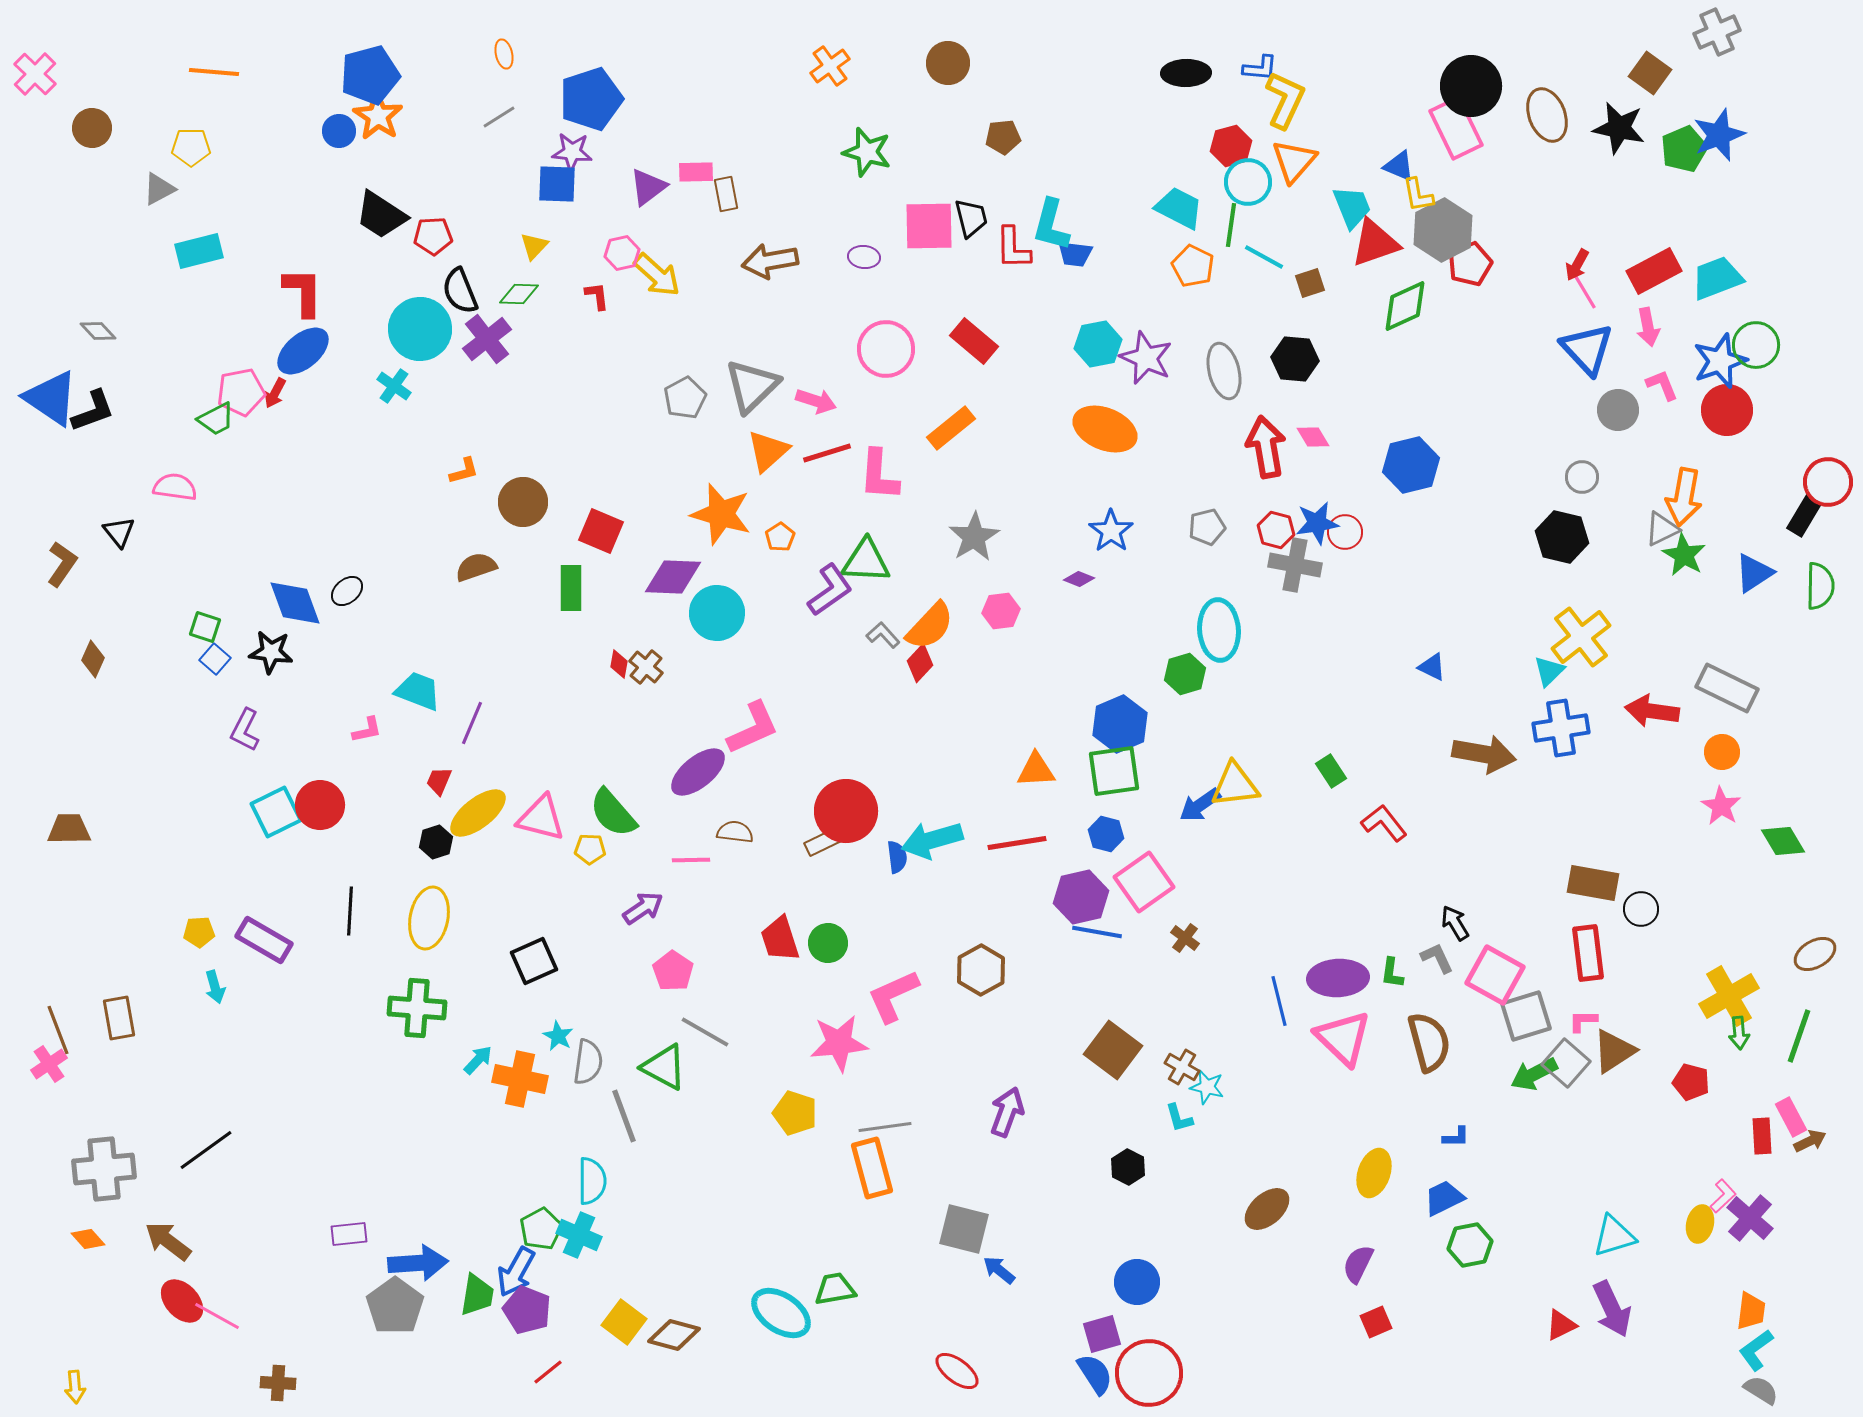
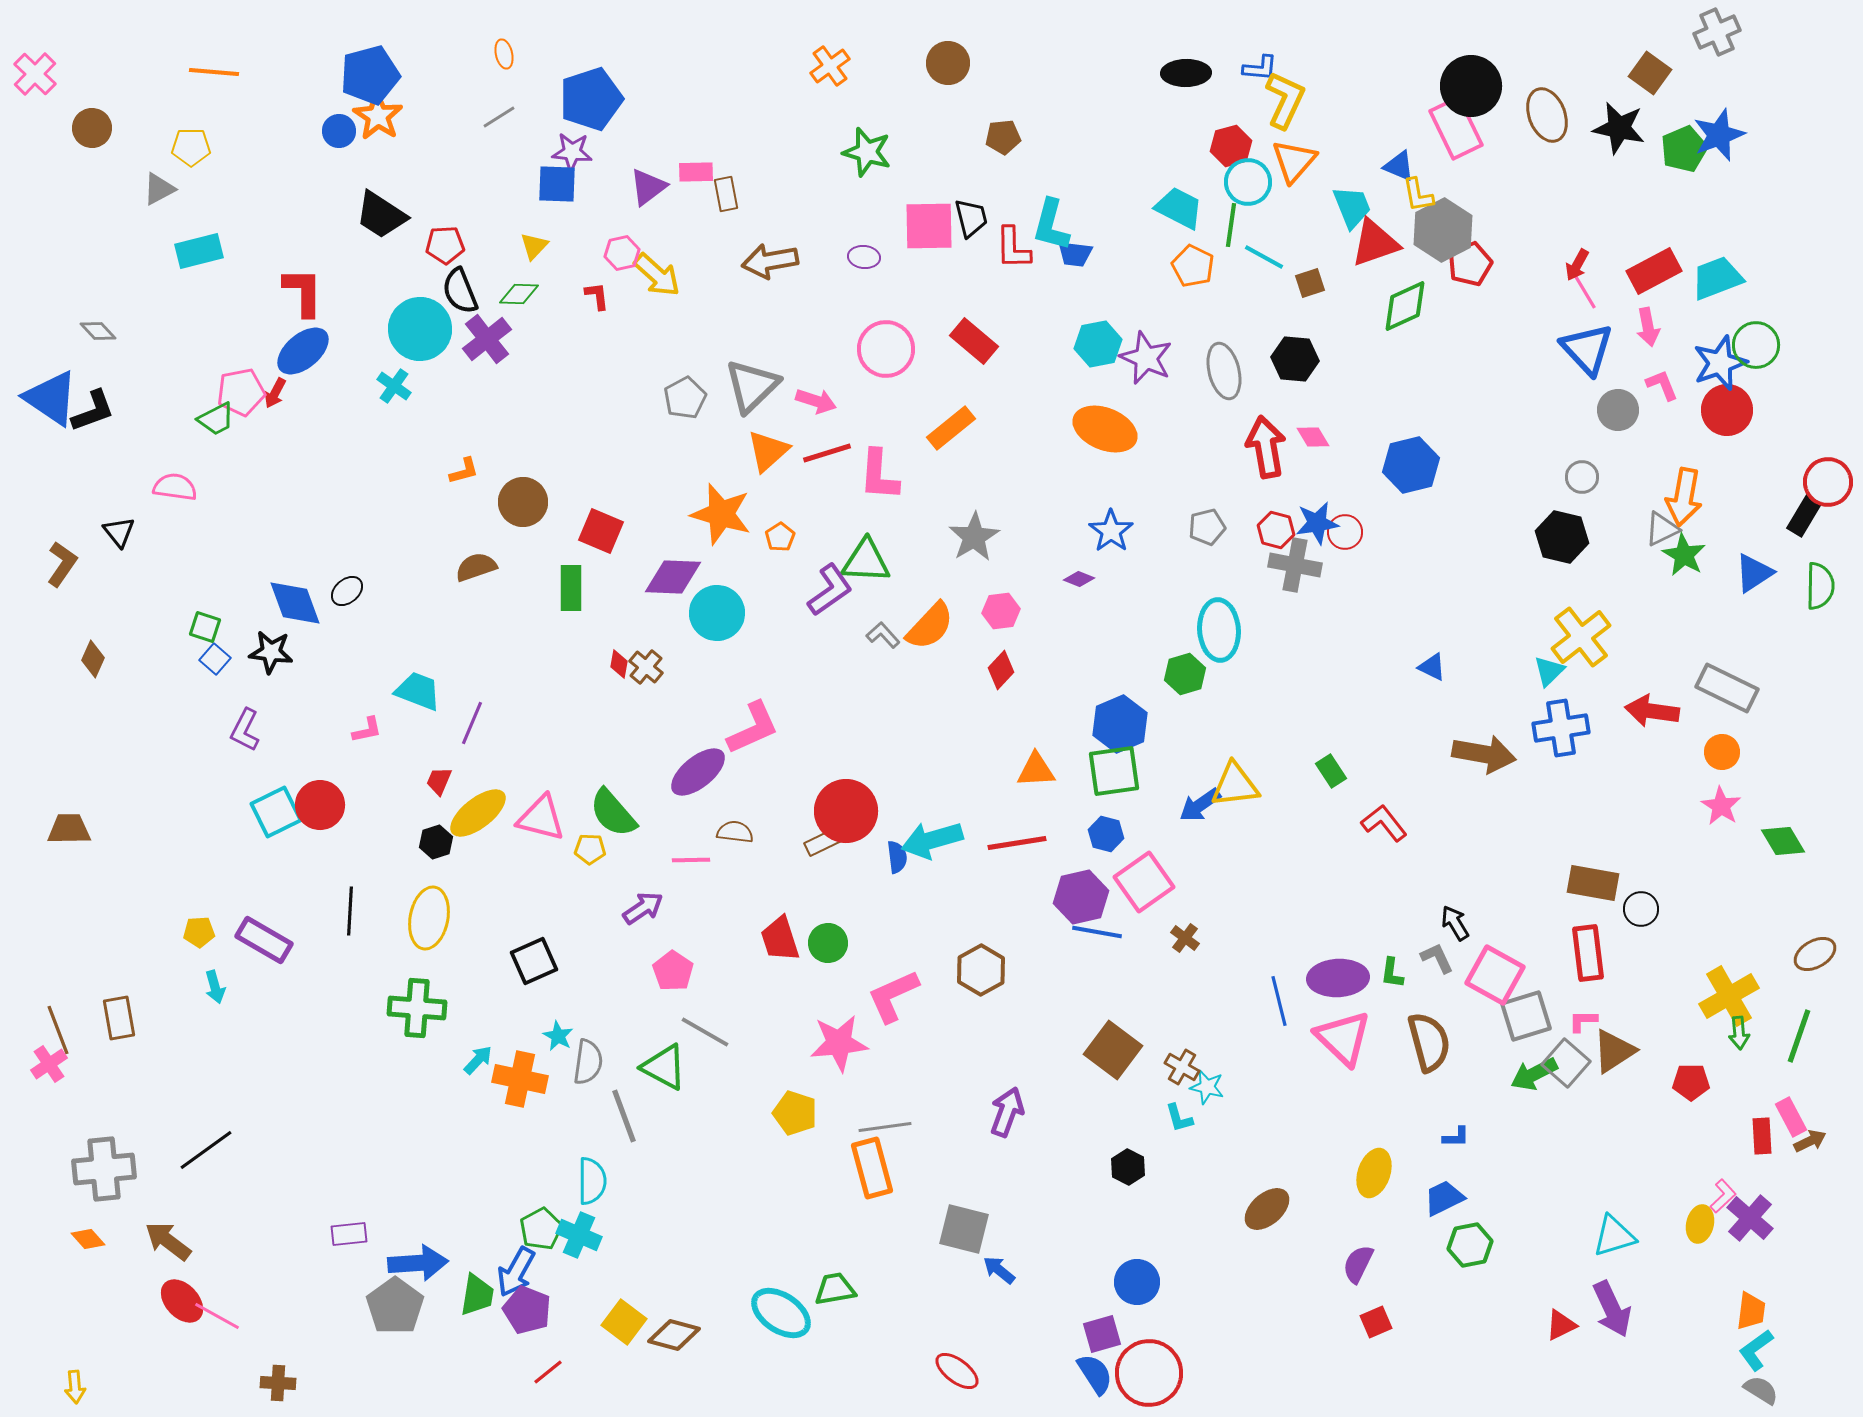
red pentagon at (433, 236): moved 12 px right, 9 px down
blue star at (1720, 361): moved 2 px down
red diamond at (920, 663): moved 81 px right, 7 px down
red pentagon at (1691, 1082): rotated 15 degrees counterclockwise
